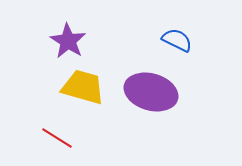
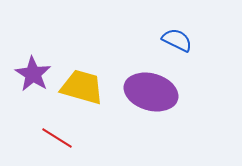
purple star: moved 35 px left, 33 px down
yellow trapezoid: moved 1 px left
